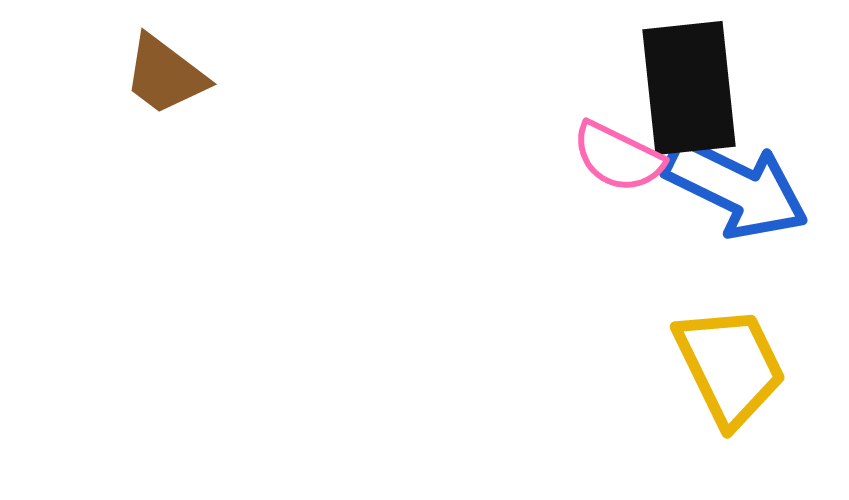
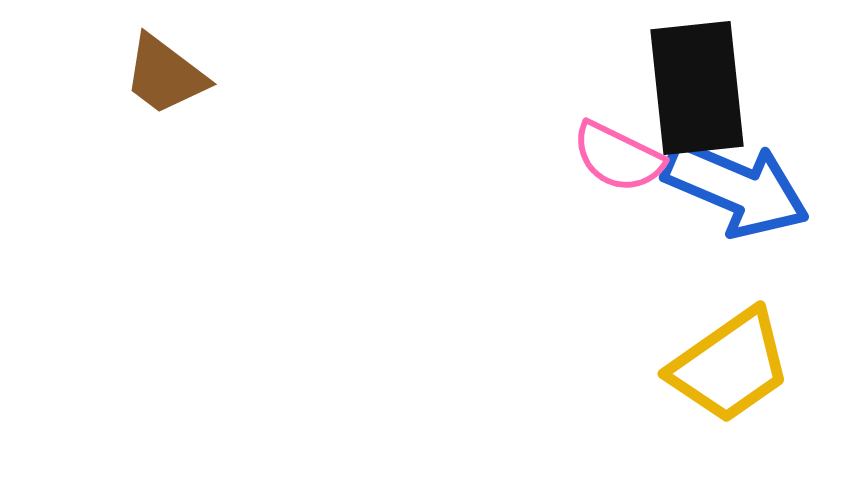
black rectangle: moved 8 px right
blue arrow: rotated 3 degrees counterclockwise
yellow trapezoid: rotated 81 degrees clockwise
